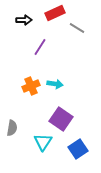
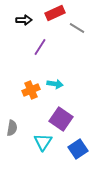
orange cross: moved 4 px down
